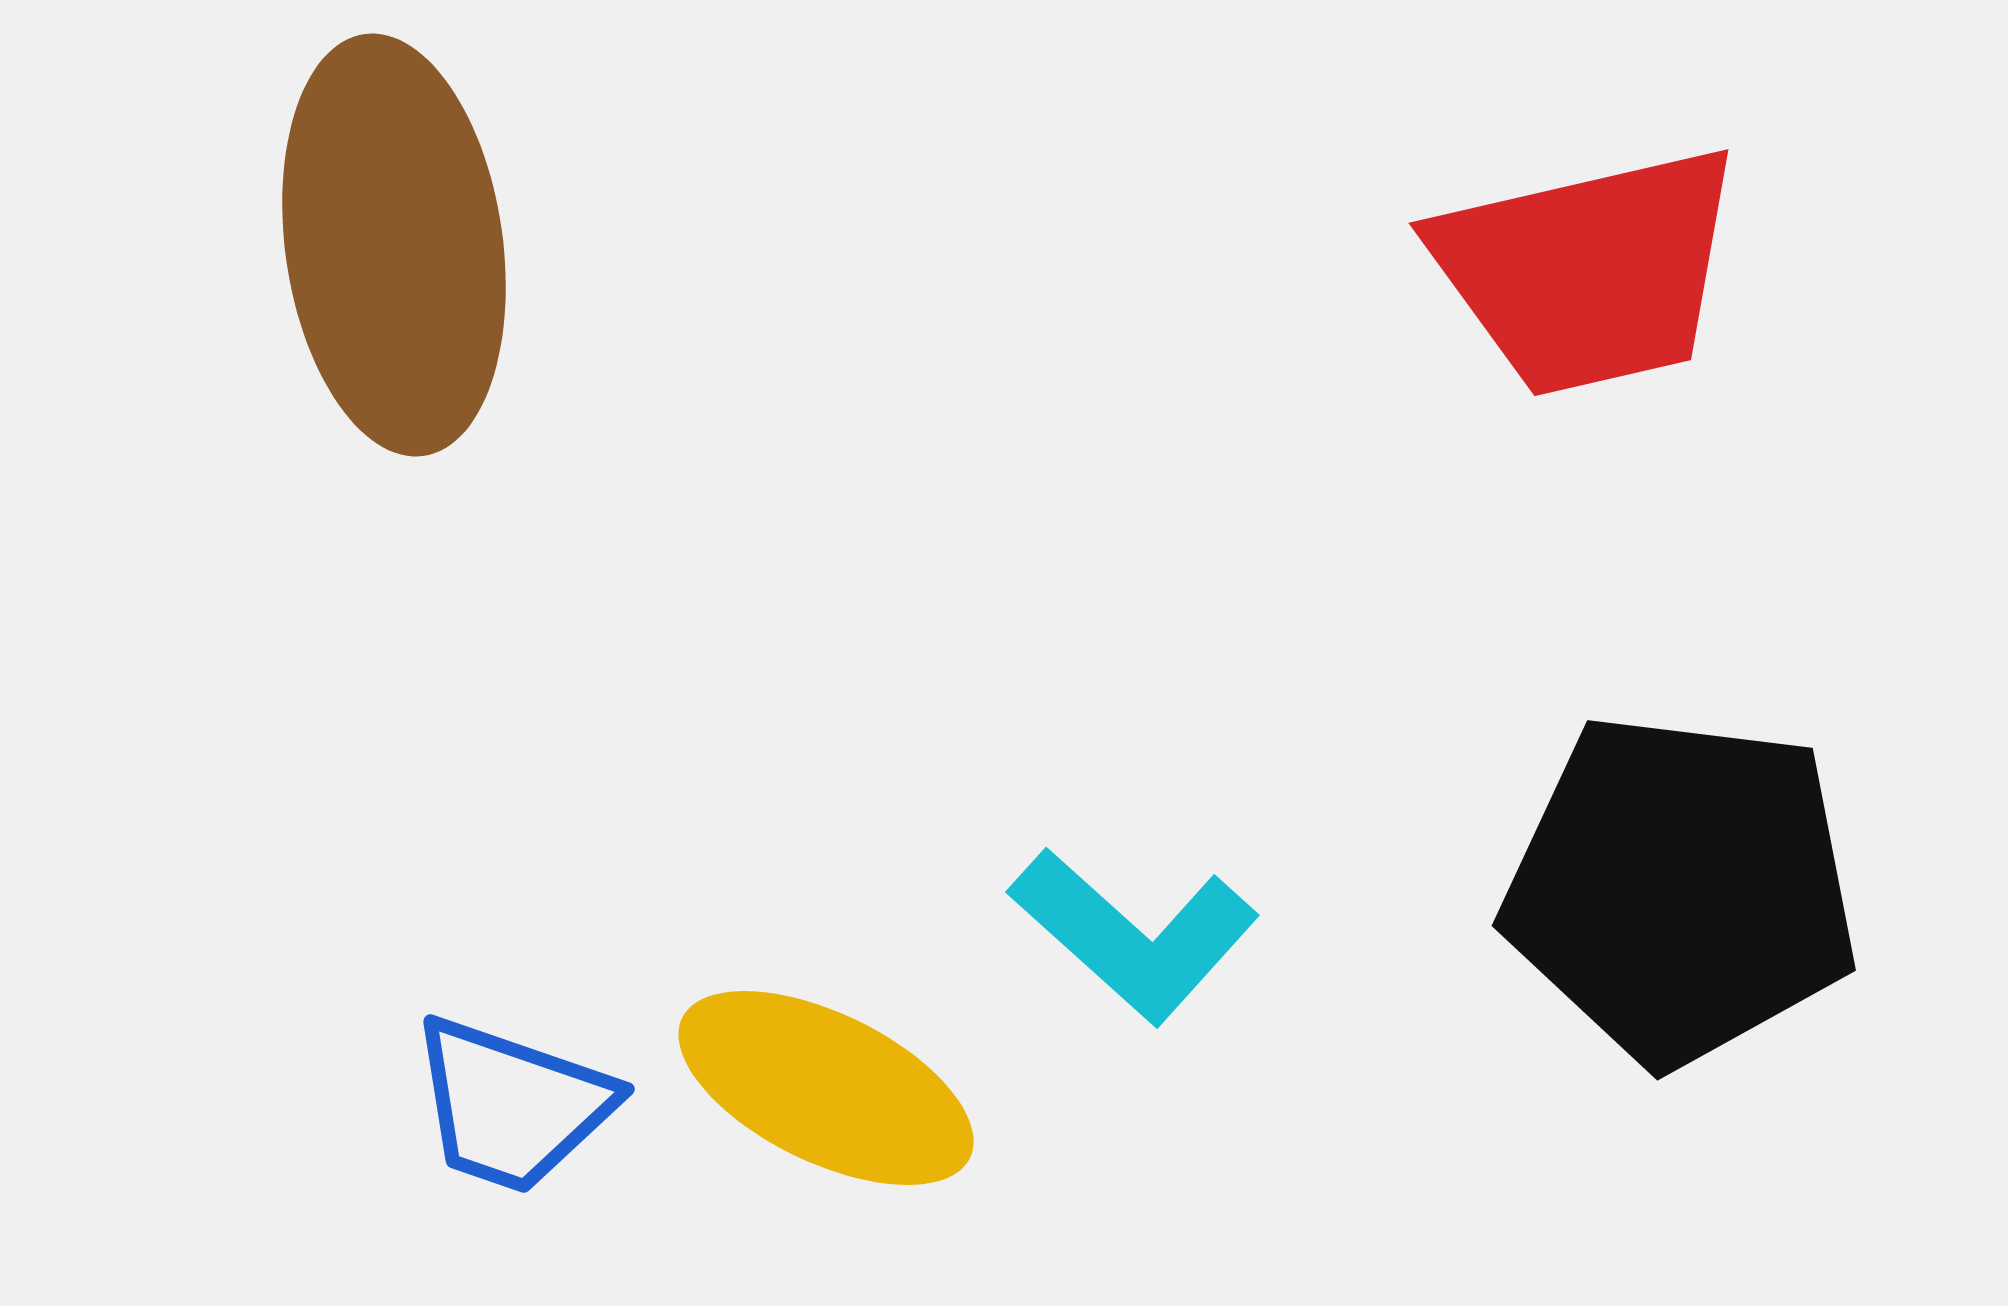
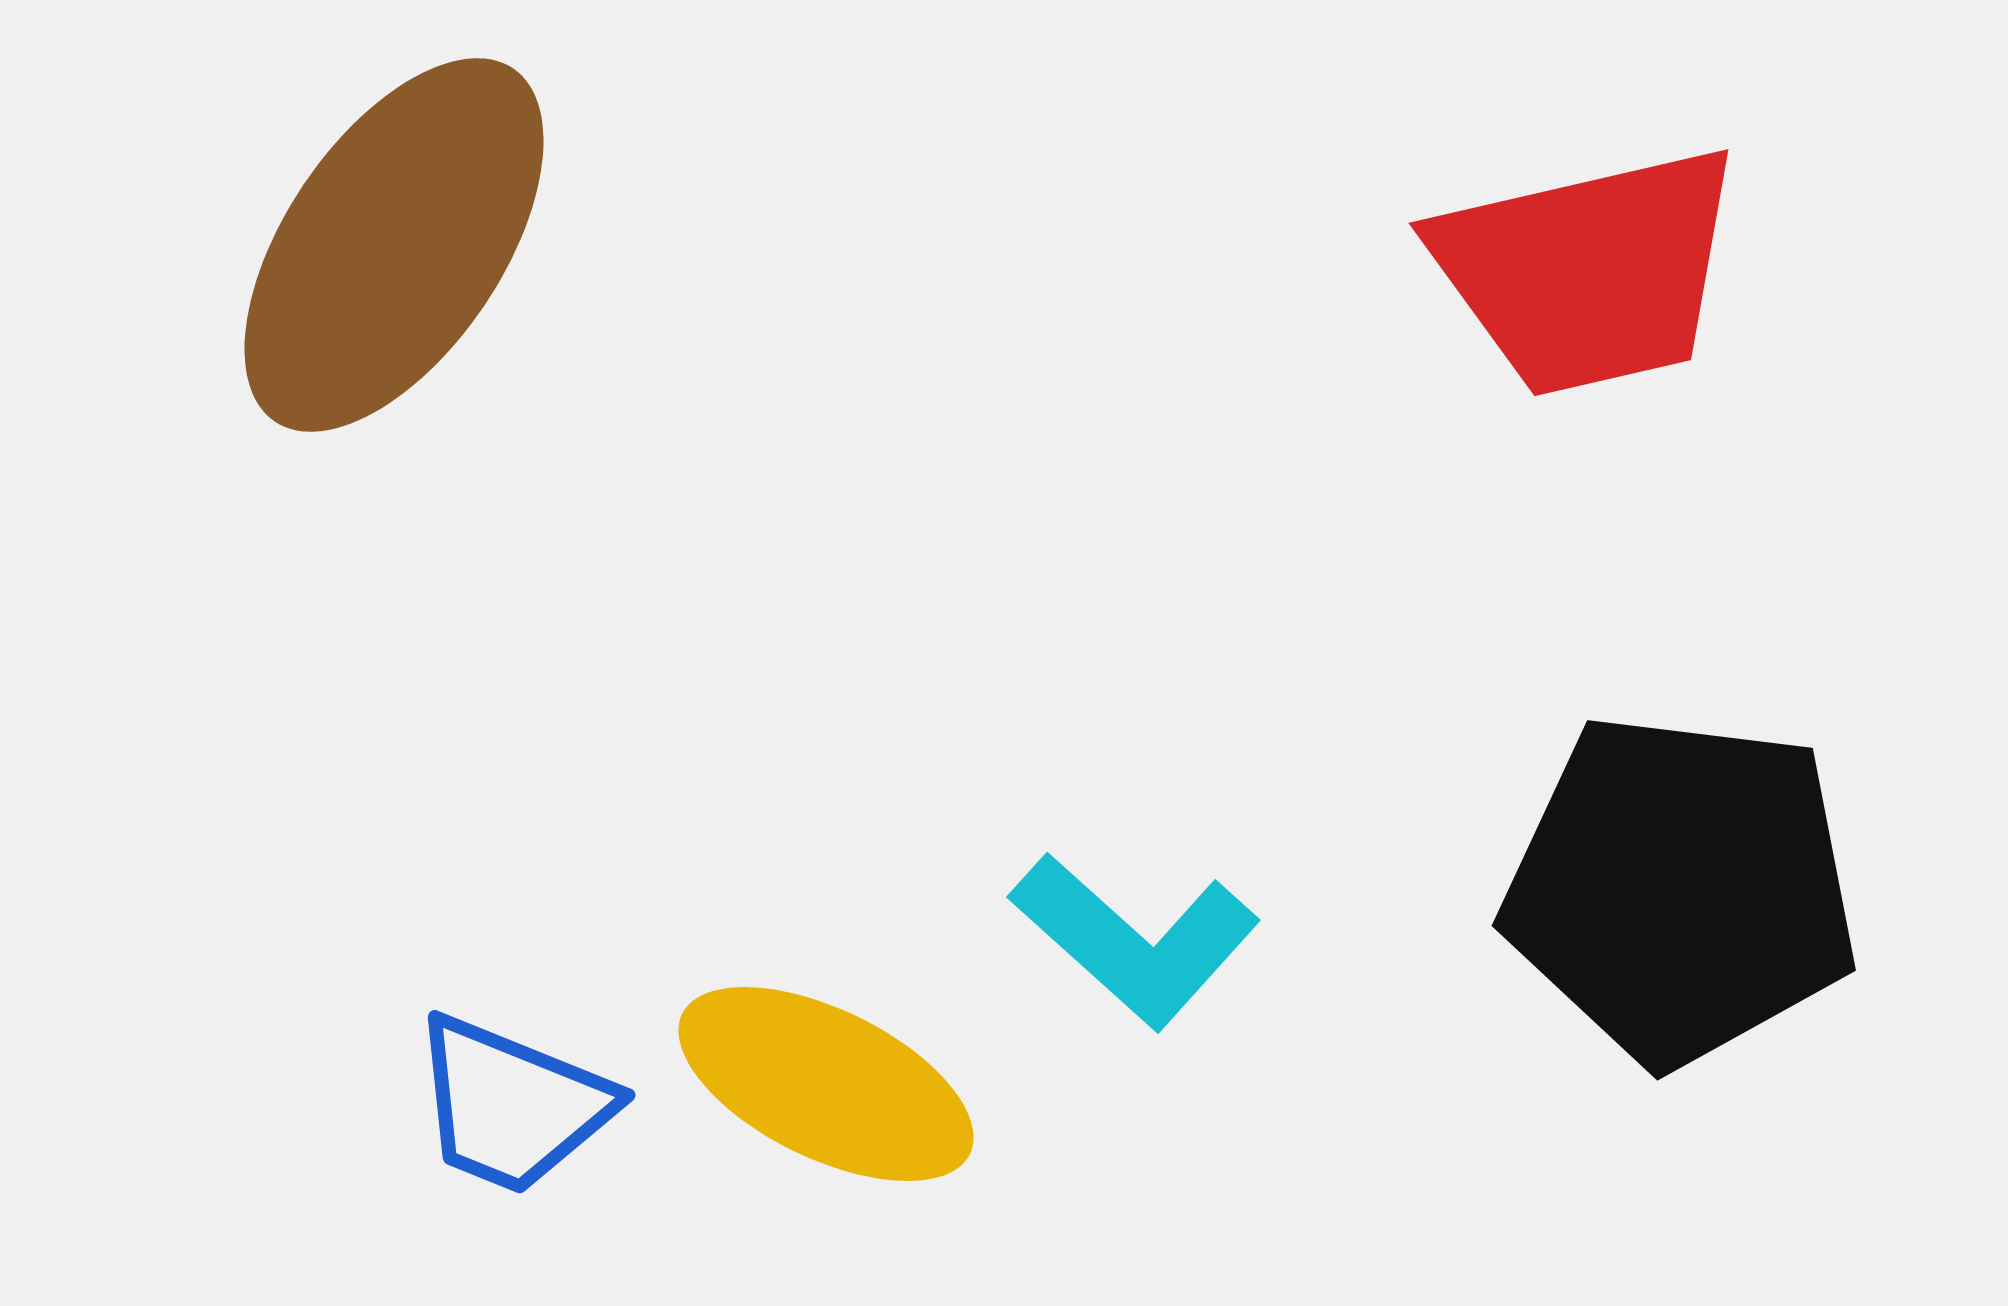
brown ellipse: rotated 42 degrees clockwise
cyan L-shape: moved 1 px right, 5 px down
yellow ellipse: moved 4 px up
blue trapezoid: rotated 3 degrees clockwise
